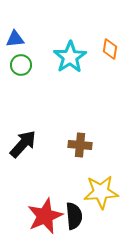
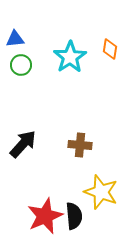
yellow star: rotated 24 degrees clockwise
